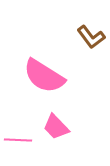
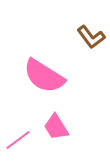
pink trapezoid: rotated 12 degrees clockwise
pink line: rotated 40 degrees counterclockwise
